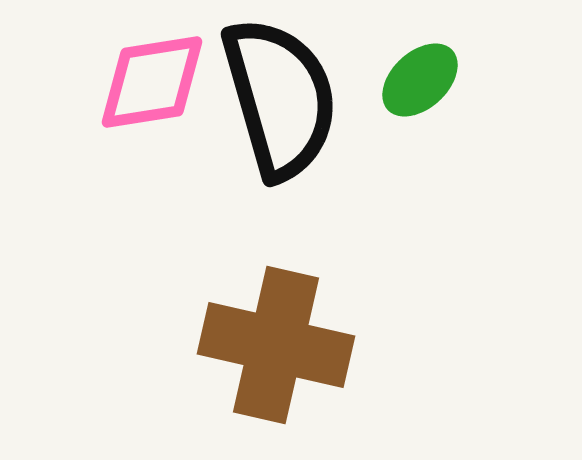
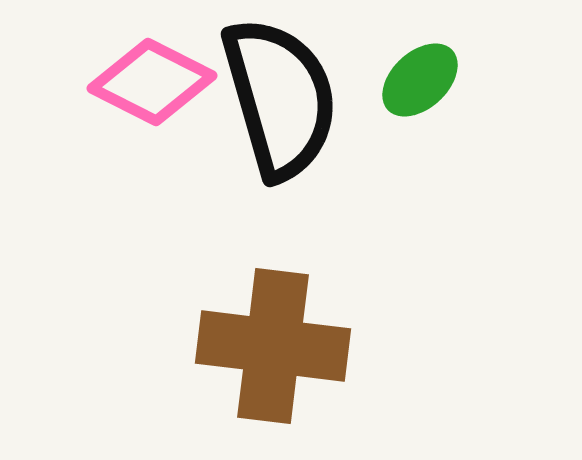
pink diamond: rotated 36 degrees clockwise
brown cross: moved 3 px left, 1 px down; rotated 6 degrees counterclockwise
